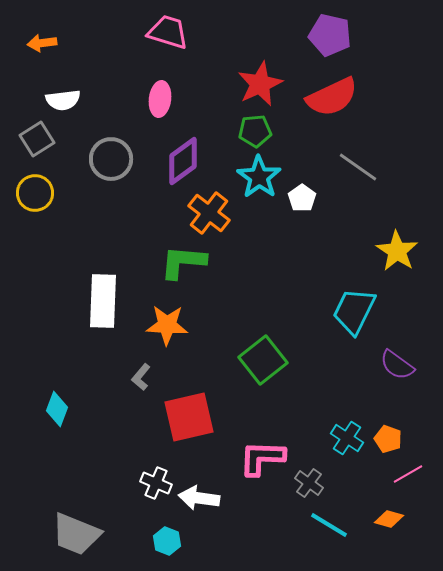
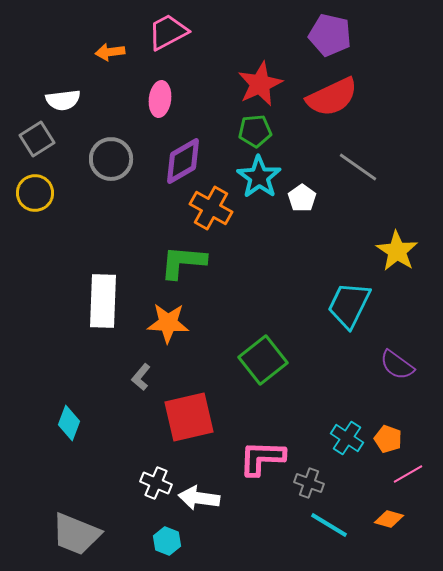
pink trapezoid: rotated 45 degrees counterclockwise
orange arrow: moved 68 px right, 9 px down
purple diamond: rotated 6 degrees clockwise
orange cross: moved 2 px right, 5 px up; rotated 9 degrees counterclockwise
cyan trapezoid: moved 5 px left, 6 px up
orange star: moved 1 px right, 2 px up
cyan diamond: moved 12 px right, 14 px down
gray cross: rotated 16 degrees counterclockwise
